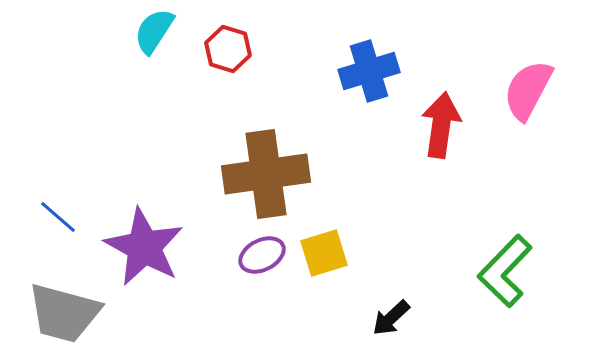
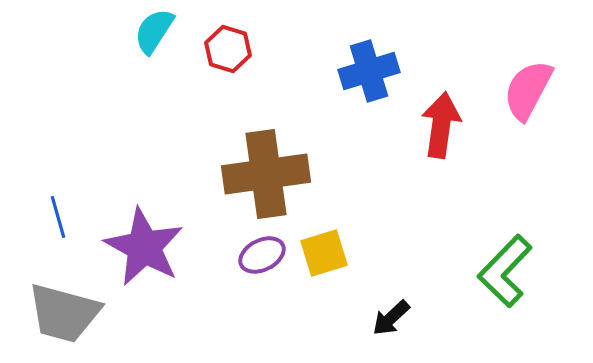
blue line: rotated 33 degrees clockwise
